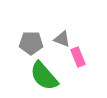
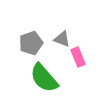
gray pentagon: rotated 20 degrees counterclockwise
green semicircle: moved 2 px down
